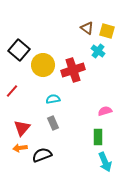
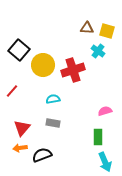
brown triangle: rotated 32 degrees counterclockwise
gray rectangle: rotated 56 degrees counterclockwise
